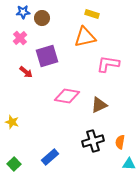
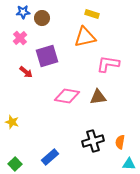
brown triangle: moved 1 px left, 8 px up; rotated 18 degrees clockwise
green square: moved 1 px right
